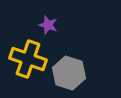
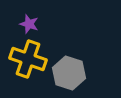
purple star: moved 19 px left, 1 px up
